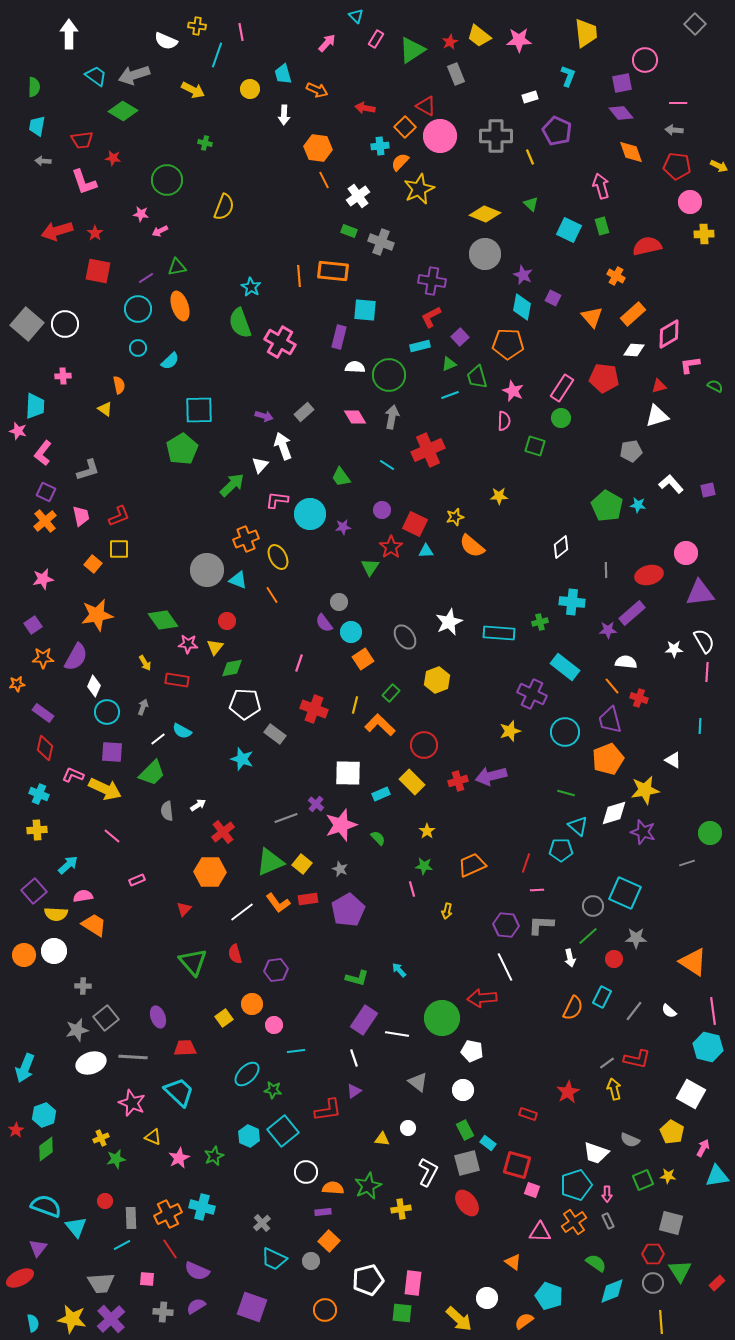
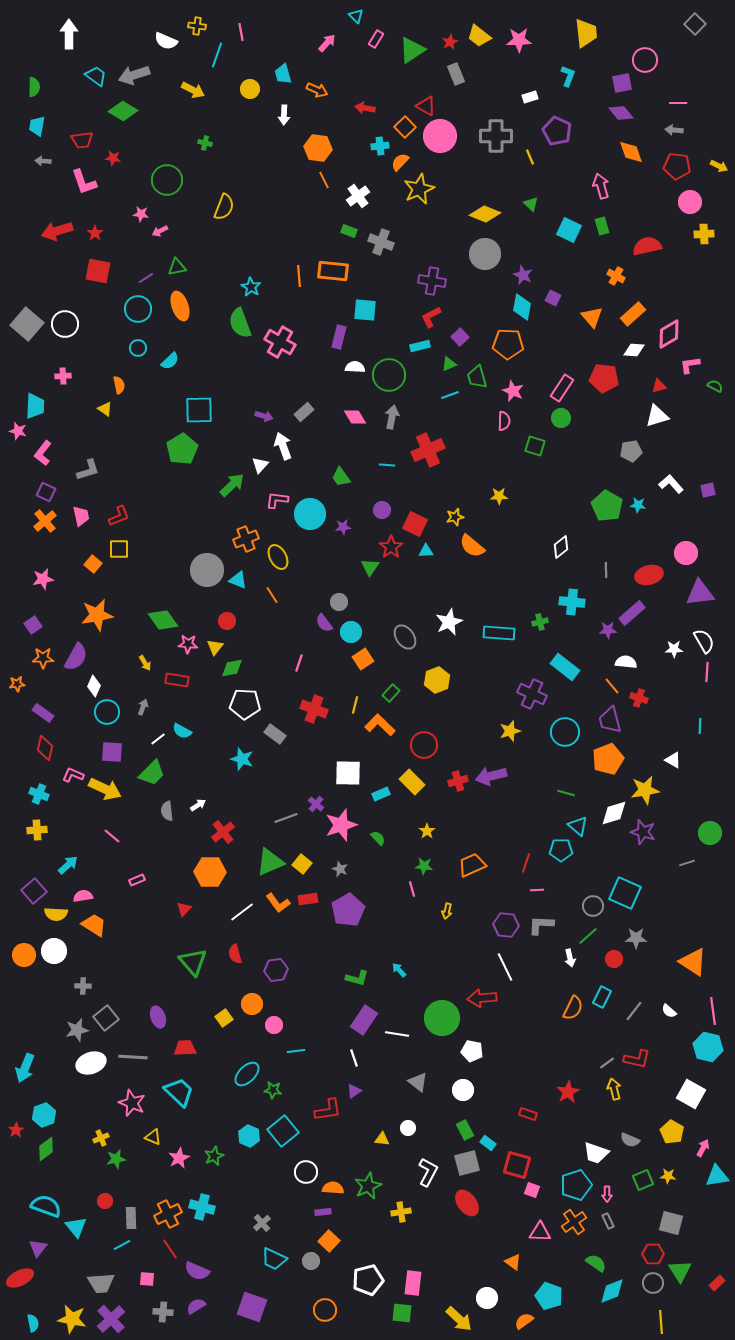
cyan line at (387, 465): rotated 28 degrees counterclockwise
yellow cross at (401, 1209): moved 3 px down
